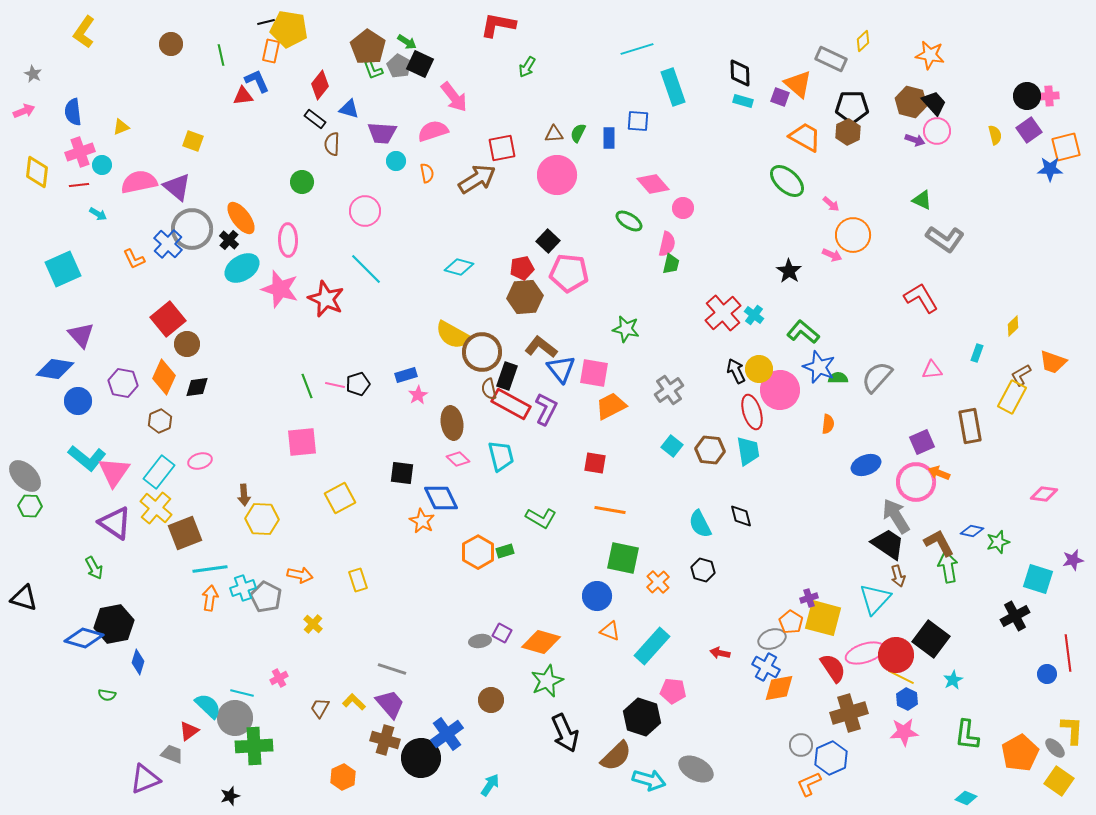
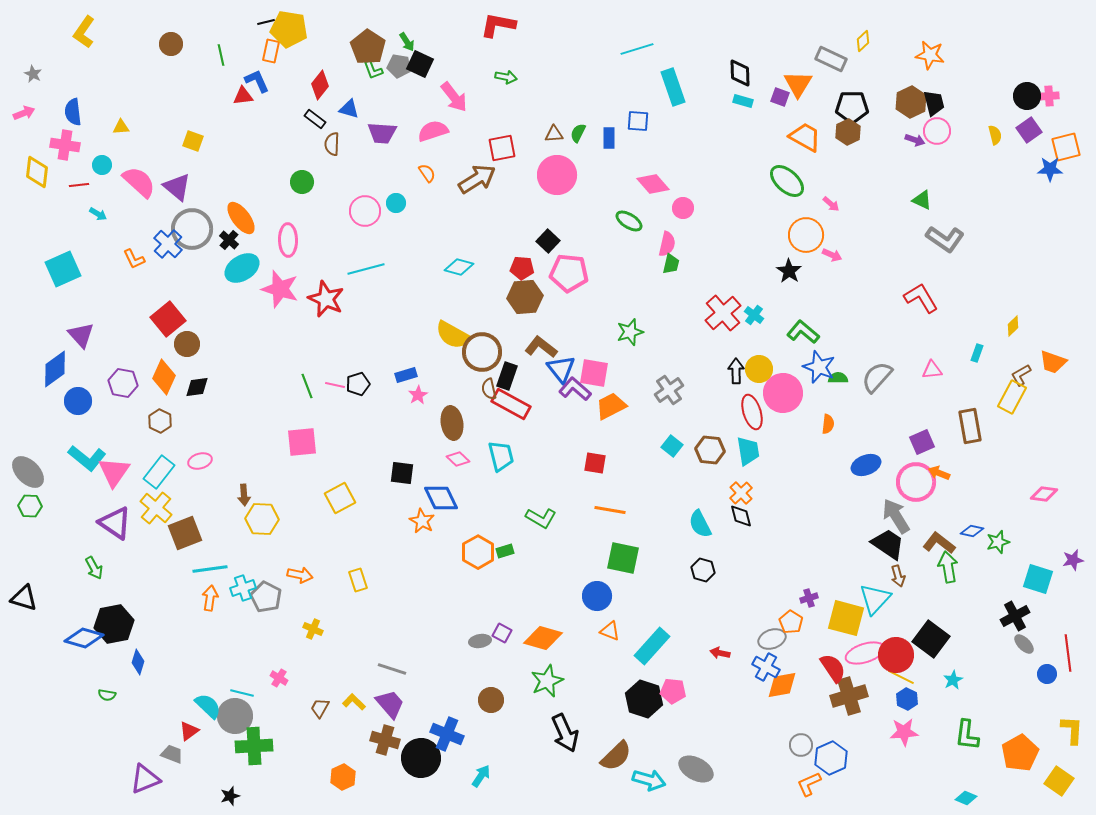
green arrow at (407, 42): rotated 24 degrees clockwise
gray pentagon at (399, 66): rotated 20 degrees counterclockwise
green arrow at (527, 67): moved 21 px left, 10 px down; rotated 110 degrees counterclockwise
orange triangle at (798, 84): rotated 20 degrees clockwise
brown hexagon at (911, 102): rotated 20 degrees clockwise
black trapezoid at (934, 103): rotated 28 degrees clockwise
pink arrow at (24, 111): moved 2 px down
yellow triangle at (121, 127): rotated 18 degrees clockwise
pink cross at (80, 152): moved 15 px left, 7 px up; rotated 28 degrees clockwise
cyan circle at (396, 161): moved 42 px down
orange semicircle at (427, 173): rotated 24 degrees counterclockwise
pink semicircle at (139, 182): rotated 54 degrees clockwise
orange circle at (853, 235): moved 47 px left
red pentagon at (522, 268): rotated 15 degrees clockwise
cyan line at (366, 269): rotated 60 degrees counterclockwise
green star at (626, 329): moved 4 px right, 3 px down; rotated 28 degrees counterclockwise
blue diamond at (55, 369): rotated 45 degrees counterclockwise
black arrow at (736, 371): rotated 25 degrees clockwise
pink circle at (780, 390): moved 3 px right, 3 px down
purple L-shape at (546, 409): moved 29 px right, 20 px up; rotated 76 degrees counterclockwise
brown hexagon at (160, 421): rotated 10 degrees counterclockwise
gray ellipse at (25, 476): moved 3 px right, 4 px up
brown L-shape at (939, 543): rotated 24 degrees counterclockwise
orange cross at (658, 582): moved 83 px right, 89 px up
yellow square at (823, 618): moved 23 px right
yellow cross at (313, 624): moved 5 px down; rotated 18 degrees counterclockwise
orange diamond at (541, 642): moved 2 px right, 4 px up
pink cross at (279, 678): rotated 30 degrees counterclockwise
orange diamond at (779, 688): moved 3 px right, 3 px up
brown cross at (849, 713): moved 17 px up
black hexagon at (642, 717): moved 2 px right, 18 px up
gray circle at (235, 718): moved 2 px up
blue cross at (447, 734): rotated 32 degrees counterclockwise
gray ellipse at (1055, 748): moved 31 px left, 104 px up
cyan arrow at (490, 785): moved 9 px left, 9 px up
